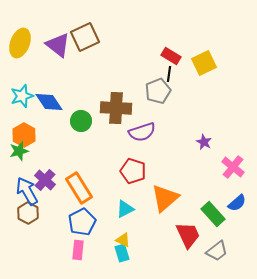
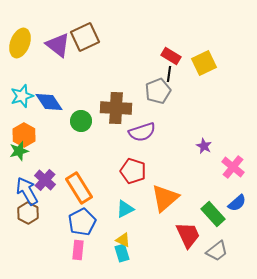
purple star: moved 4 px down
